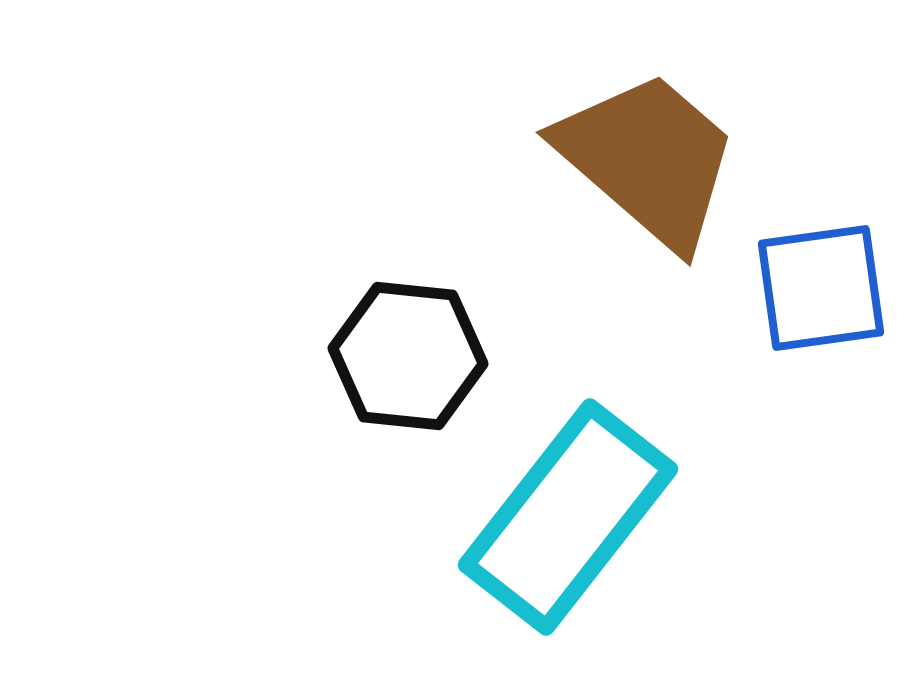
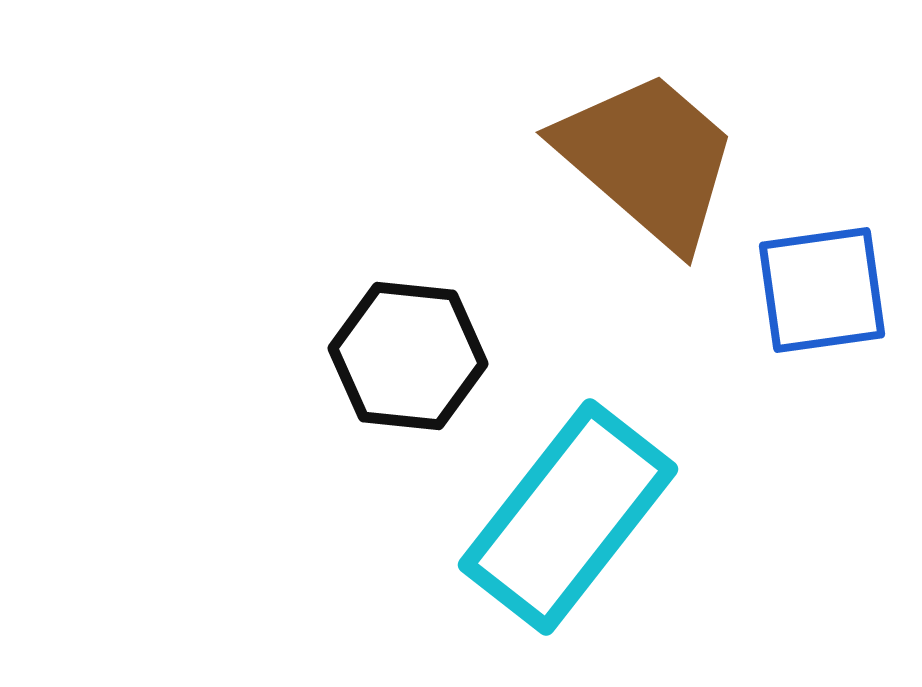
blue square: moved 1 px right, 2 px down
